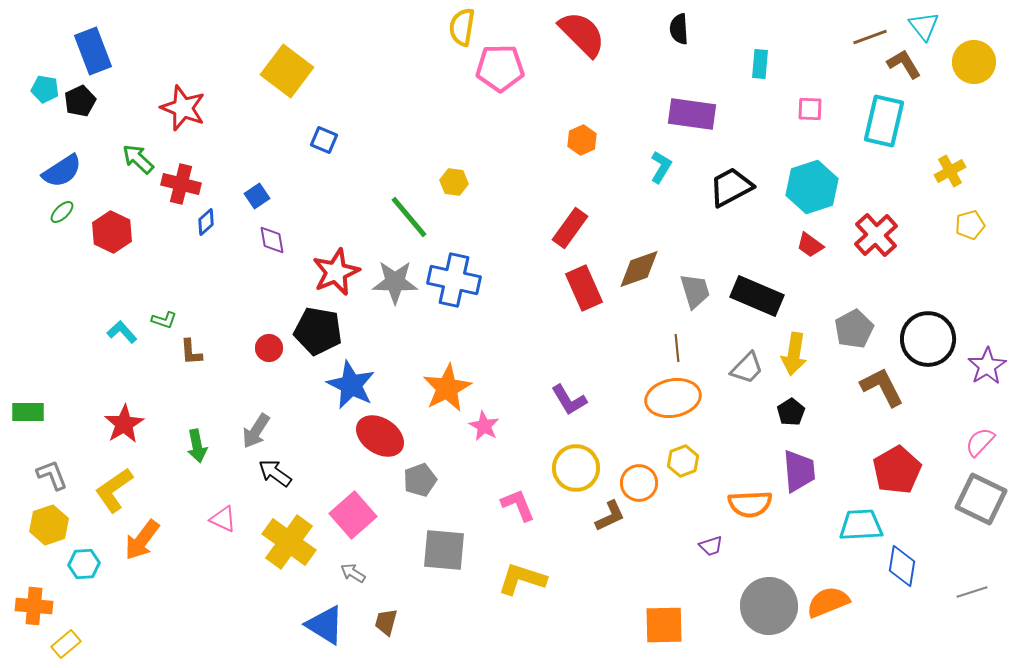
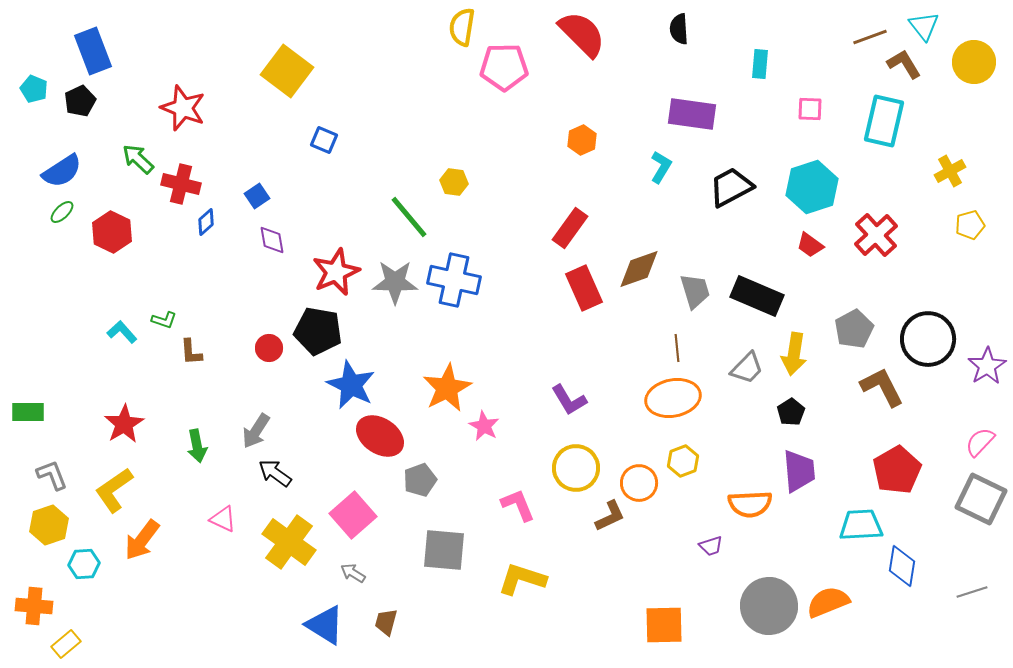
pink pentagon at (500, 68): moved 4 px right, 1 px up
cyan pentagon at (45, 89): moved 11 px left; rotated 12 degrees clockwise
